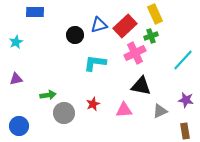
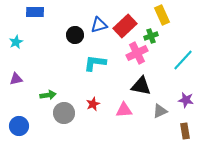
yellow rectangle: moved 7 px right, 1 px down
pink cross: moved 2 px right
